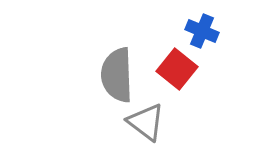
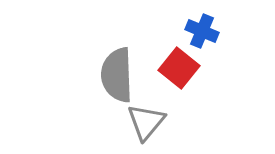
red square: moved 2 px right, 1 px up
gray triangle: rotated 33 degrees clockwise
